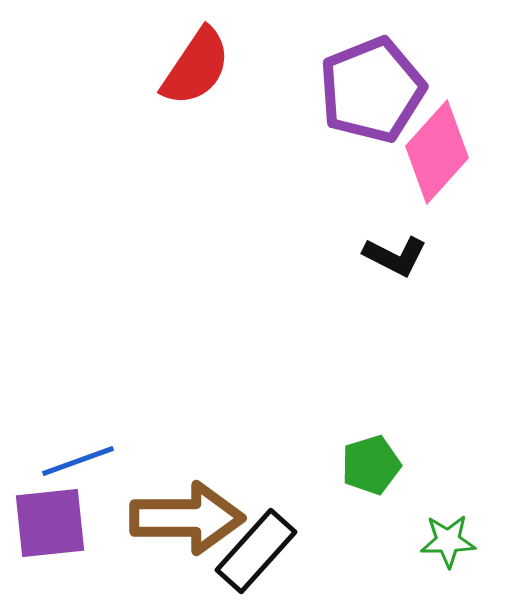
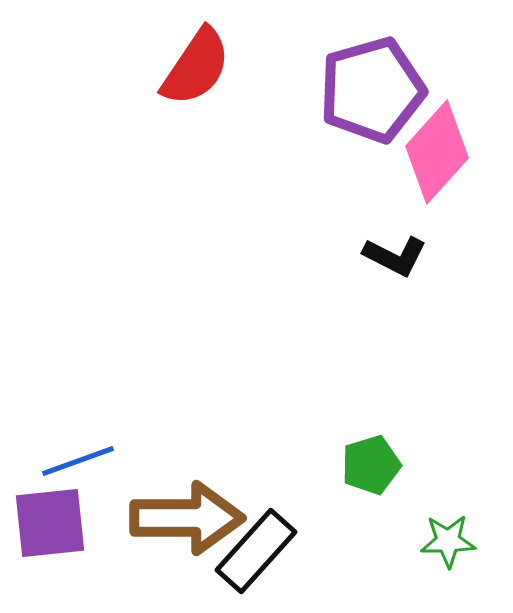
purple pentagon: rotated 6 degrees clockwise
